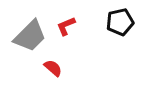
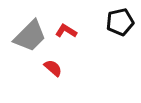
red L-shape: moved 5 px down; rotated 55 degrees clockwise
